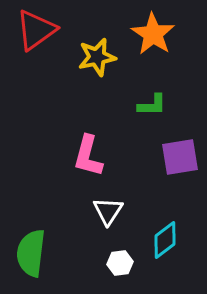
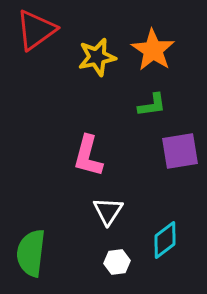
orange star: moved 16 px down
green L-shape: rotated 8 degrees counterclockwise
purple square: moved 6 px up
white hexagon: moved 3 px left, 1 px up
